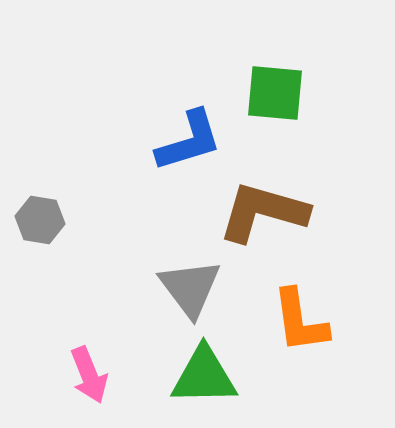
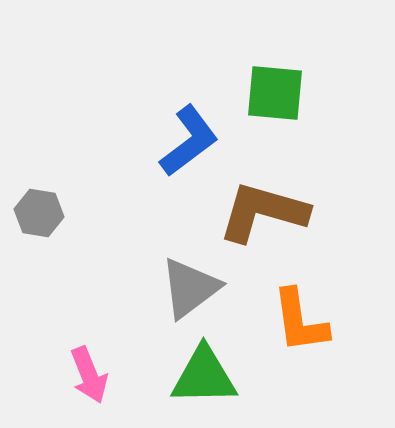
blue L-shape: rotated 20 degrees counterclockwise
gray hexagon: moved 1 px left, 7 px up
gray triangle: rotated 30 degrees clockwise
